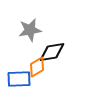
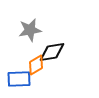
orange diamond: moved 1 px left, 2 px up
